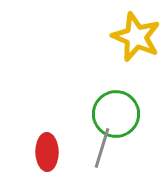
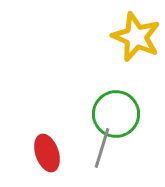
red ellipse: moved 1 px down; rotated 18 degrees counterclockwise
